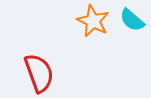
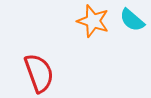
orange star: rotated 8 degrees counterclockwise
